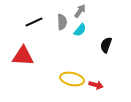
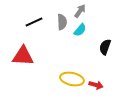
black semicircle: moved 1 px left, 2 px down
